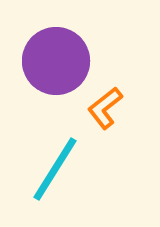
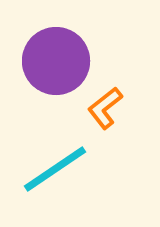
cyan line: rotated 24 degrees clockwise
